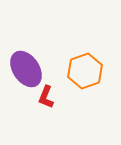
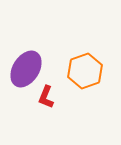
purple ellipse: rotated 66 degrees clockwise
